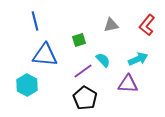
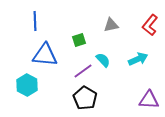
blue line: rotated 12 degrees clockwise
red L-shape: moved 3 px right
purple triangle: moved 21 px right, 16 px down
